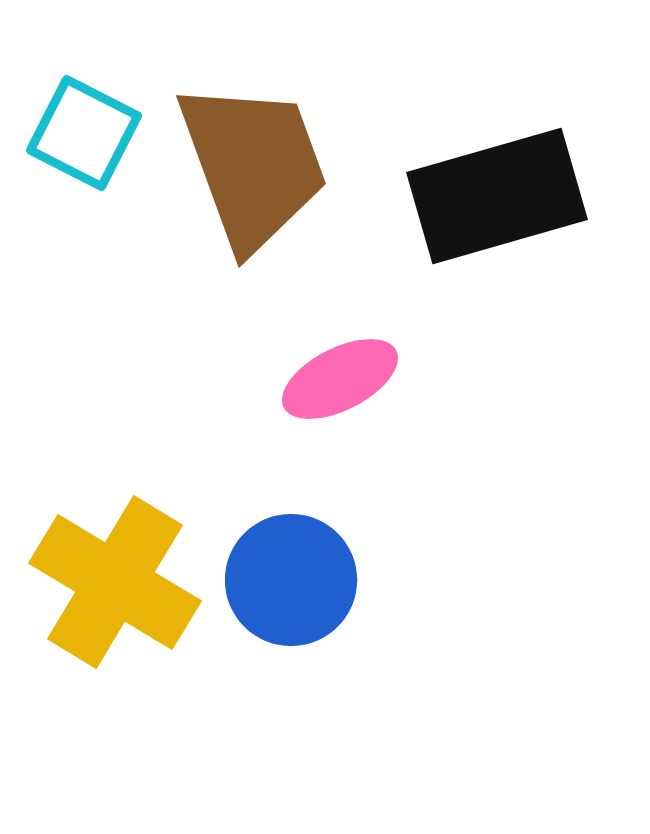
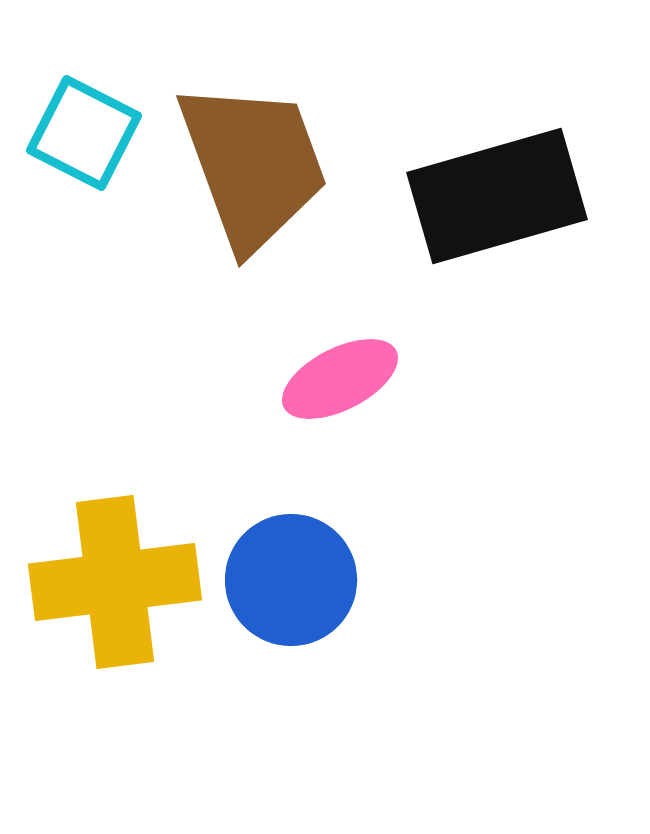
yellow cross: rotated 38 degrees counterclockwise
